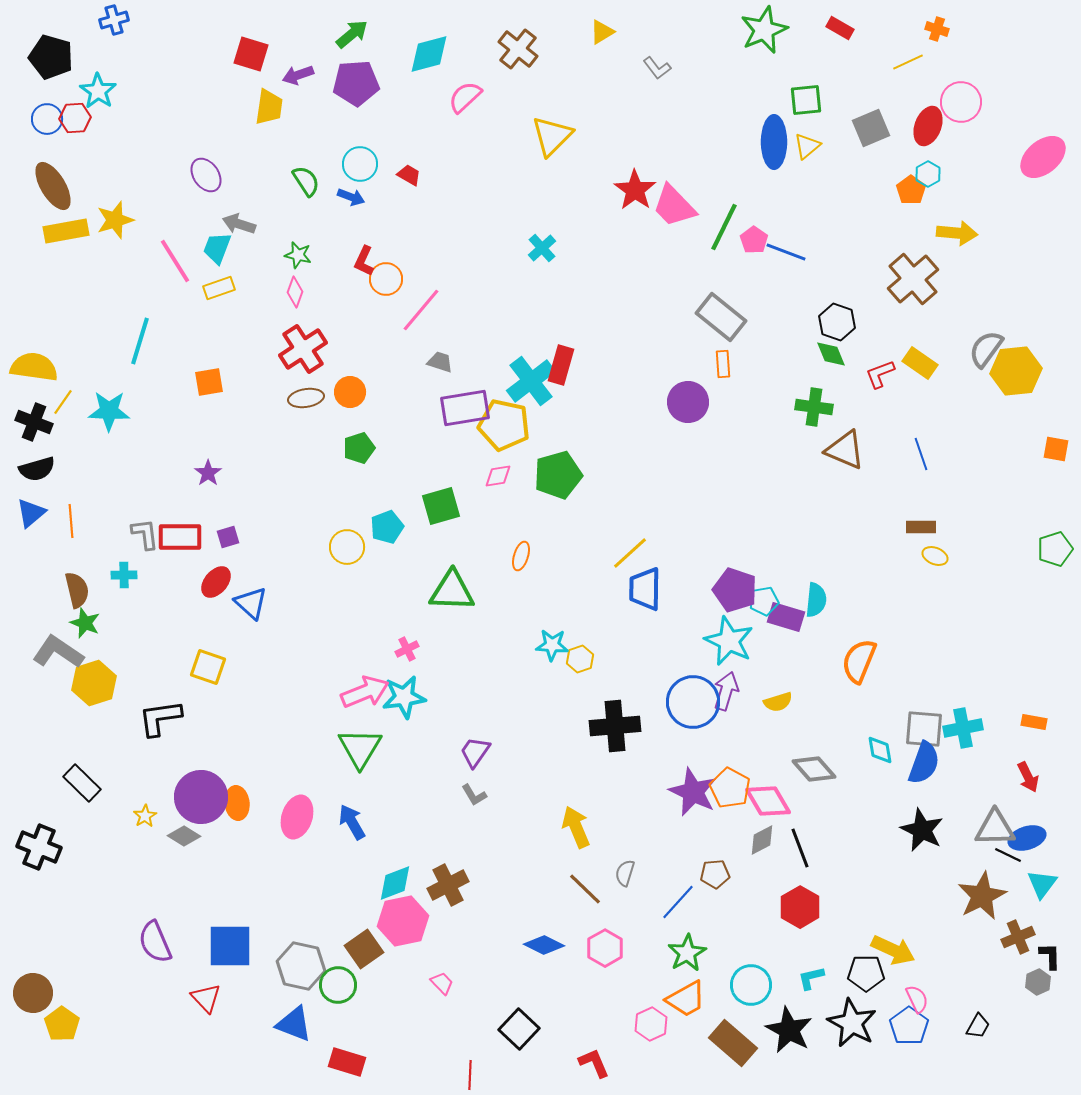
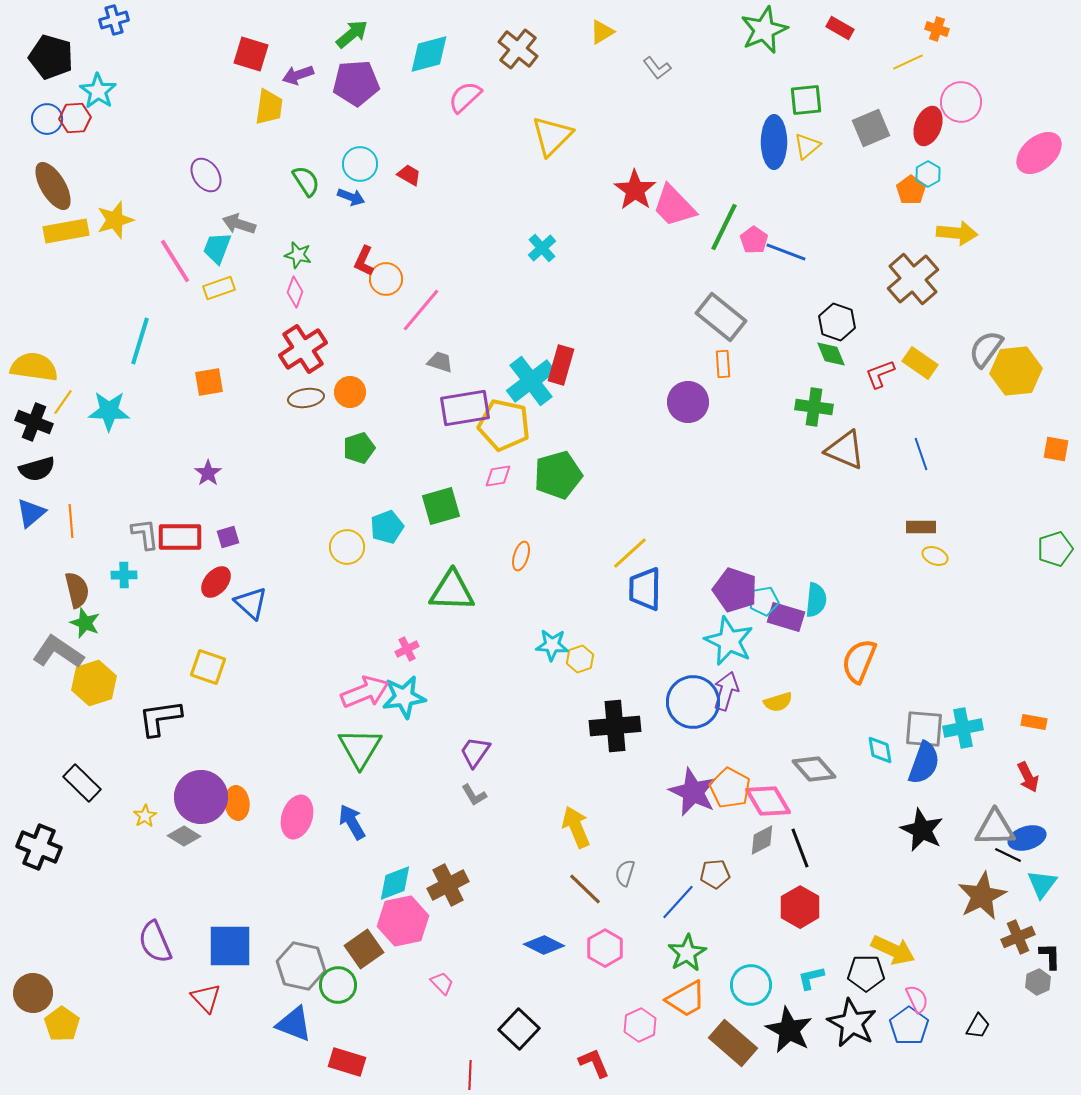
pink ellipse at (1043, 157): moved 4 px left, 4 px up
pink hexagon at (651, 1024): moved 11 px left, 1 px down
